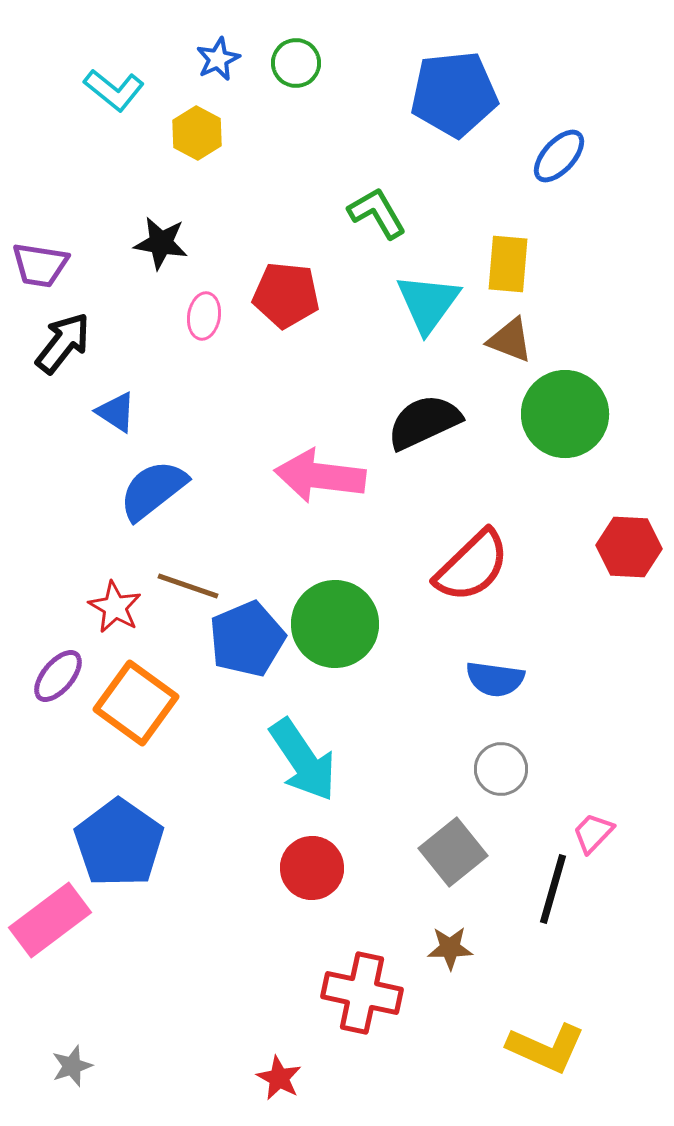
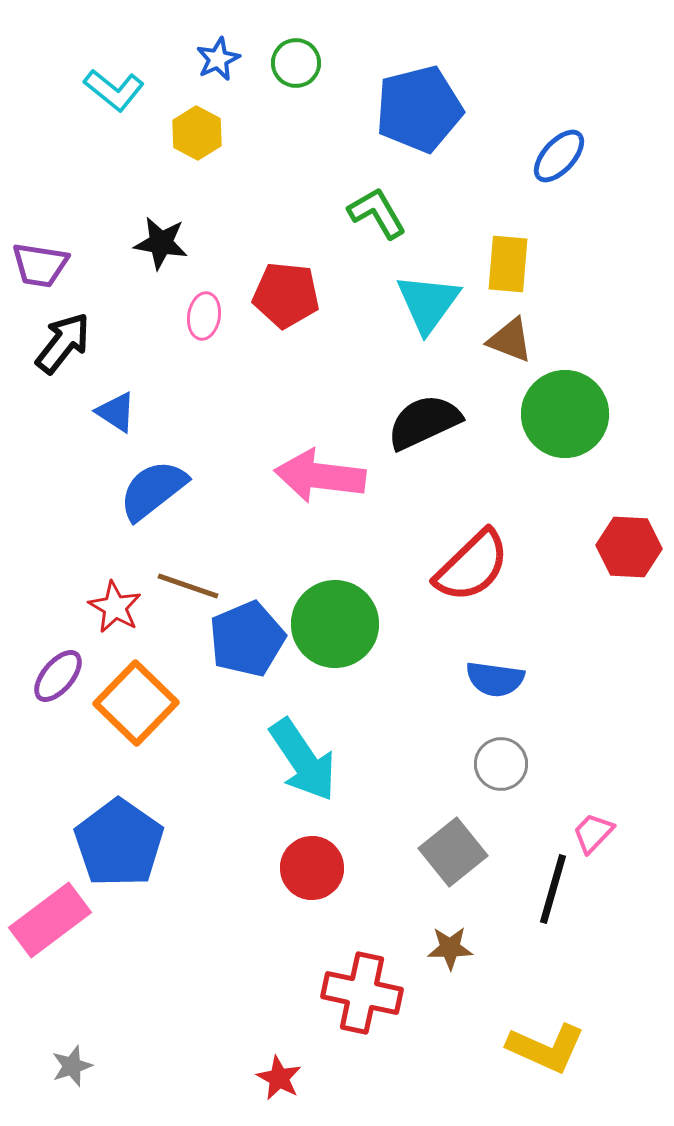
blue pentagon at (454, 94): moved 35 px left, 15 px down; rotated 8 degrees counterclockwise
orange square at (136, 703): rotated 8 degrees clockwise
gray circle at (501, 769): moved 5 px up
